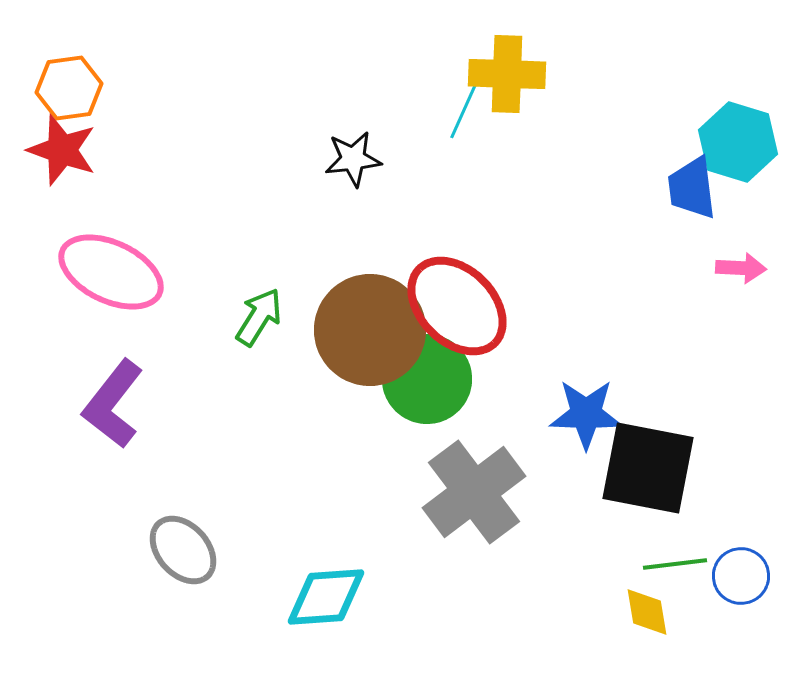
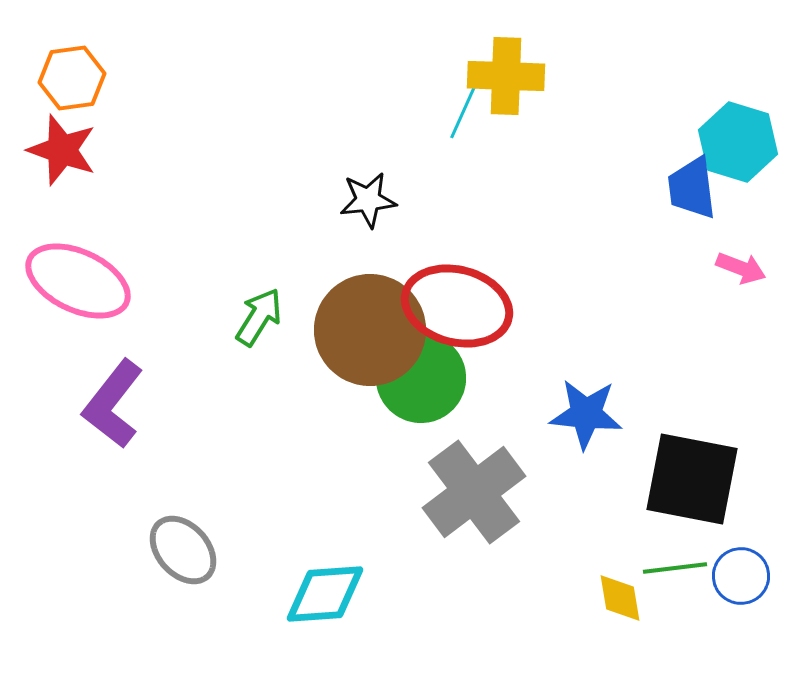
yellow cross: moved 1 px left, 2 px down
orange hexagon: moved 3 px right, 10 px up
black star: moved 15 px right, 41 px down
pink arrow: rotated 18 degrees clockwise
pink ellipse: moved 33 px left, 9 px down
red ellipse: rotated 30 degrees counterclockwise
green circle: moved 6 px left, 1 px up
blue star: rotated 4 degrees clockwise
black square: moved 44 px right, 11 px down
green line: moved 4 px down
cyan diamond: moved 1 px left, 3 px up
yellow diamond: moved 27 px left, 14 px up
